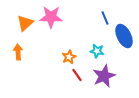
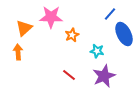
blue line: moved 5 px right, 4 px up; rotated 64 degrees clockwise
orange triangle: moved 1 px left, 5 px down
blue ellipse: moved 2 px up
orange star: moved 3 px right, 22 px up
red line: moved 8 px left; rotated 16 degrees counterclockwise
